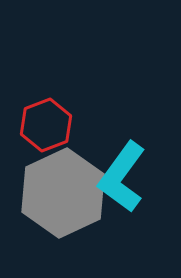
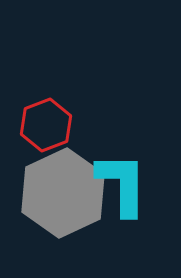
cyan L-shape: moved 7 px down; rotated 144 degrees clockwise
